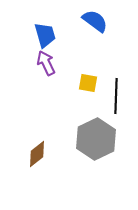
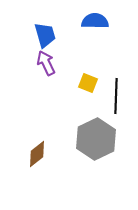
blue semicircle: rotated 36 degrees counterclockwise
yellow square: rotated 12 degrees clockwise
